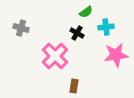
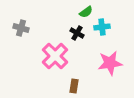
cyan cross: moved 4 px left
pink star: moved 6 px left, 8 px down
